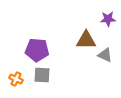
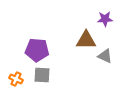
purple star: moved 3 px left
gray triangle: moved 1 px down
